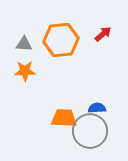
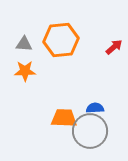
red arrow: moved 11 px right, 13 px down
blue semicircle: moved 2 px left
